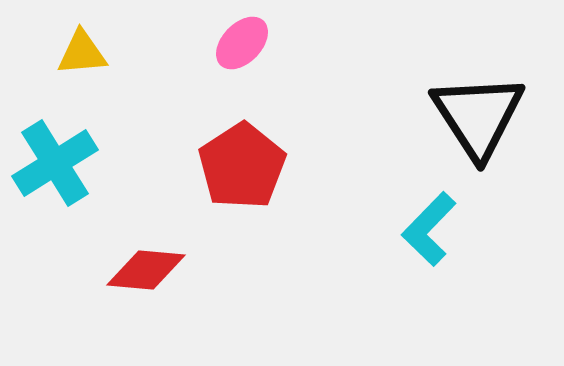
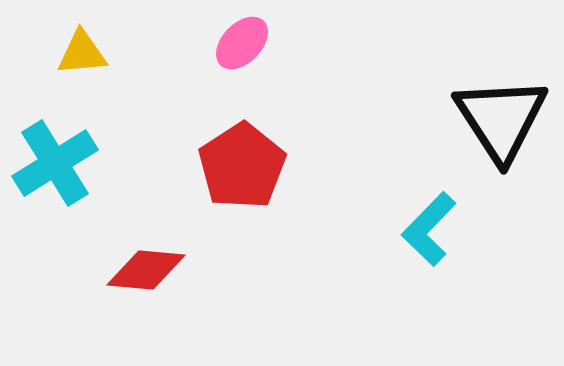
black triangle: moved 23 px right, 3 px down
